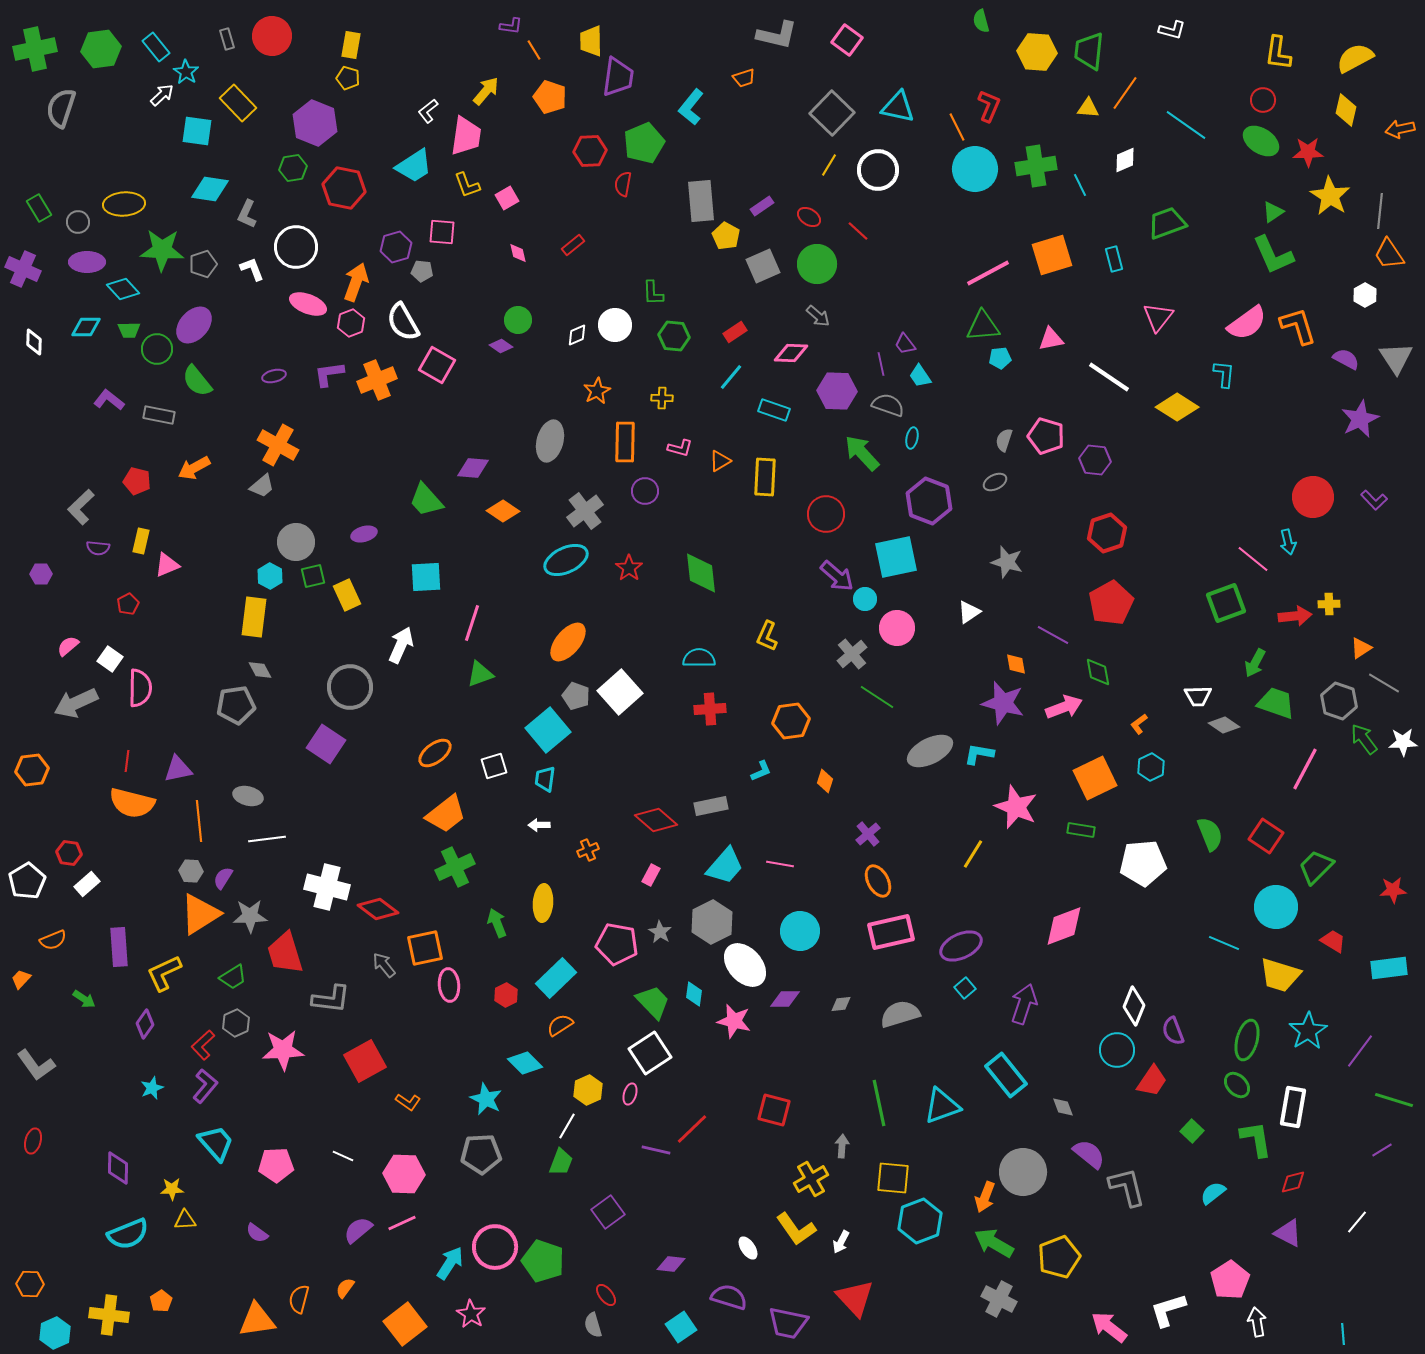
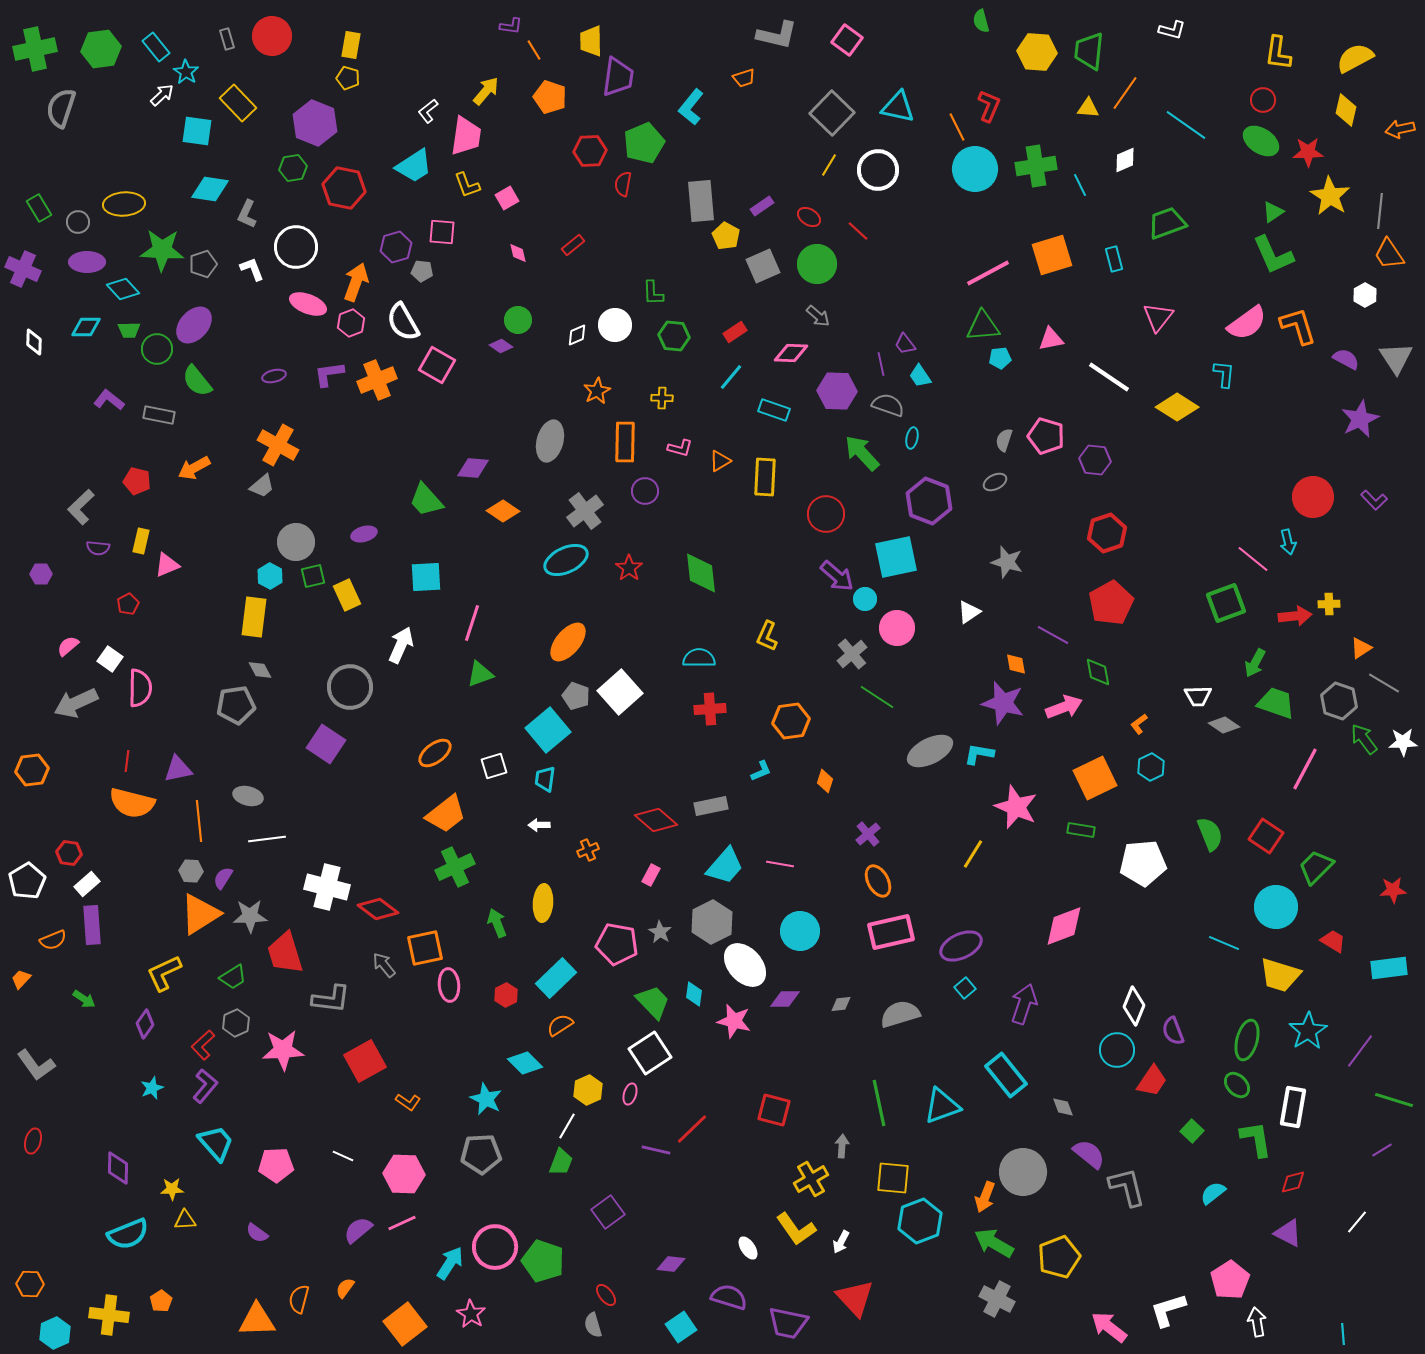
purple rectangle at (119, 947): moved 27 px left, 22 px up
gray cross at (999, 1299): moved 2 px left
orange triangle at (257, 1320): rotated 6 degrees clockwise
